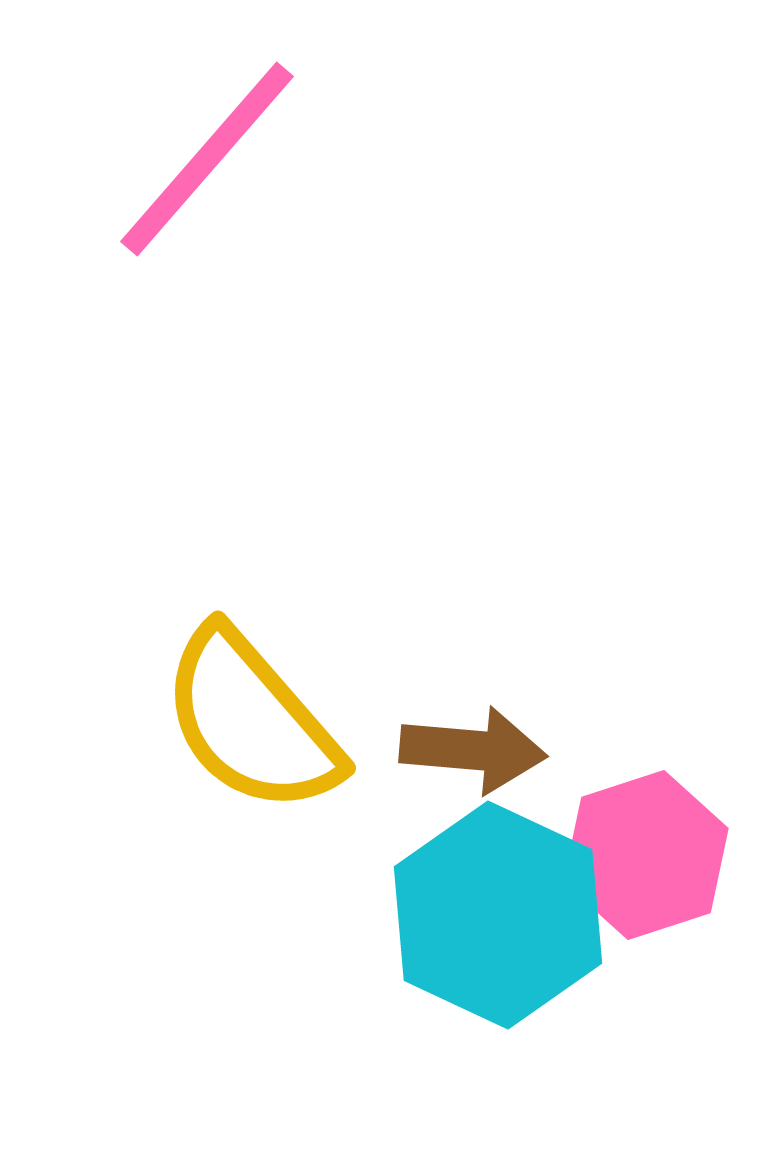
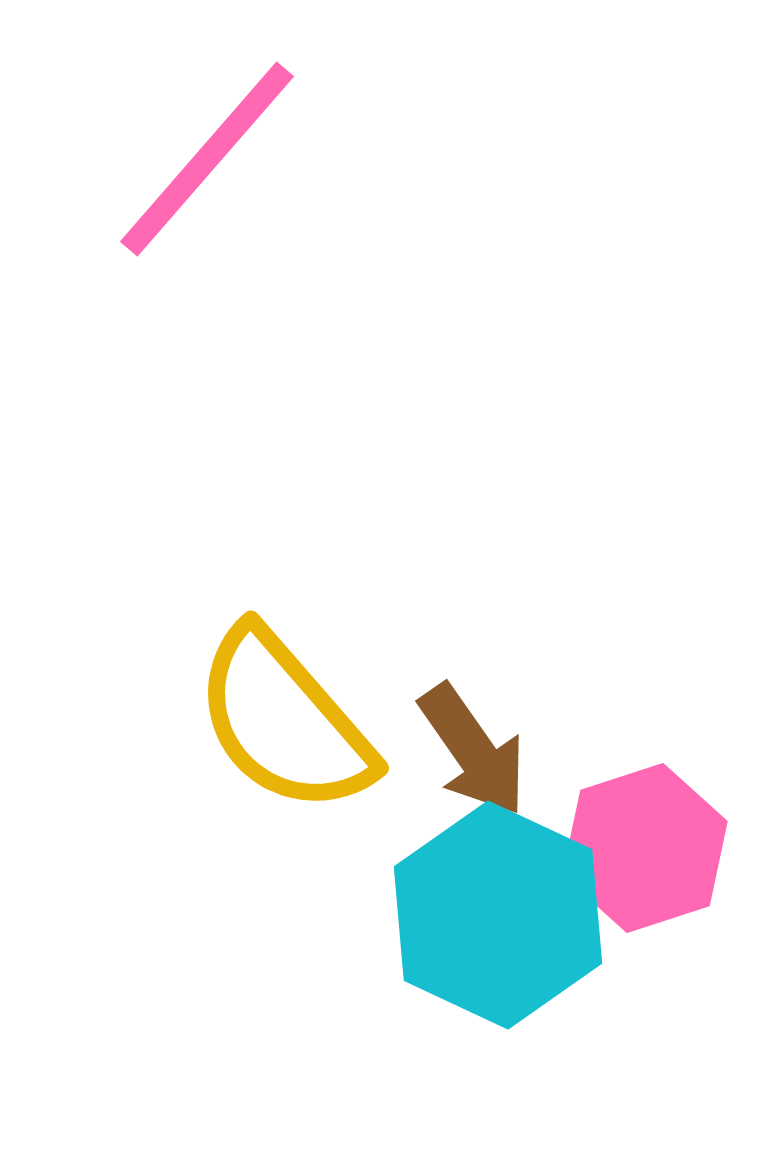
yellow semicircle: moved 33 px right
brown arrow: rotated 50 degrees clockwise
pink hexagon: moved 1 px left, 7 px up
